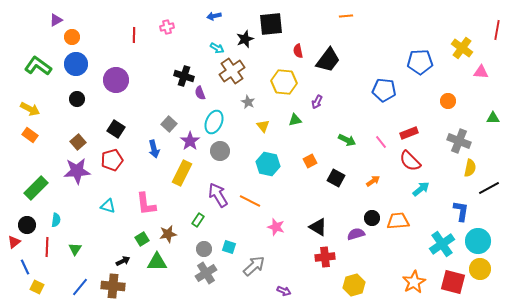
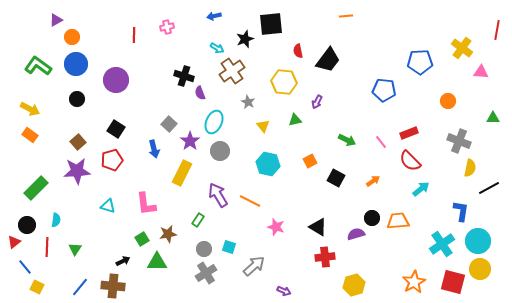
blue line at (25, 267): rotated 14 degrees counterclockwise
